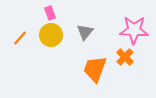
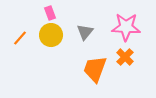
pink star: moved 8 px left, 3 px up
